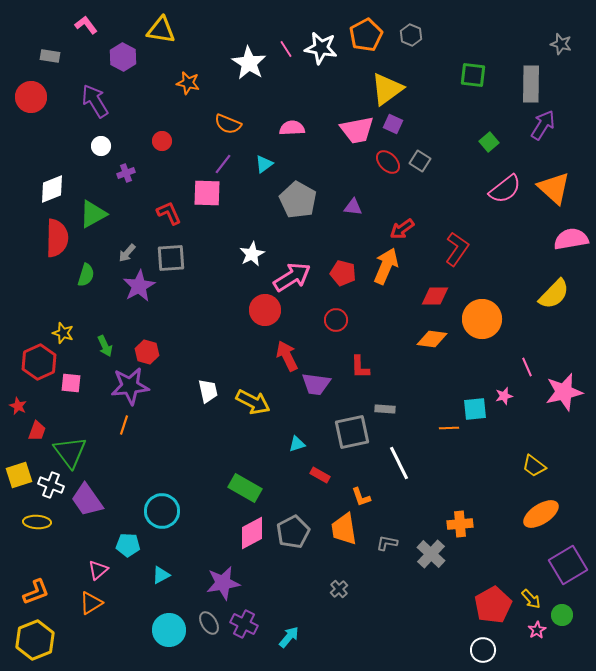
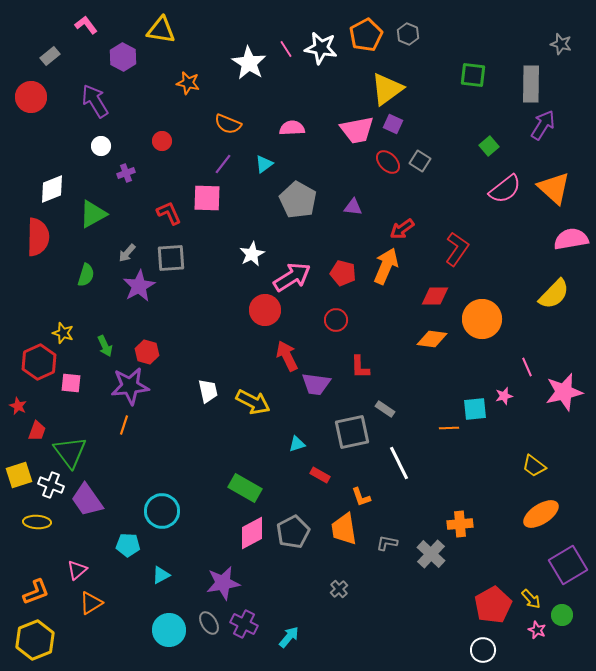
gray hexagon at (411, 35): moved 3 px left, 1 px up
gray rectangle at (50, 56): rotated 48 degrees counterclockwise
green square at (489, 142): moved 4 px down
pink square at (207, 193): moved 5 px down
red semicircle at (57, 238): moved 19 px left, 1 px up
gray rectangle at (385, 409): rotated 30 degrees clockwise
pink triangle at (98, 570): moved 21 px left
pink star at (537, 630): rotated 18 degrees counterclockwise
